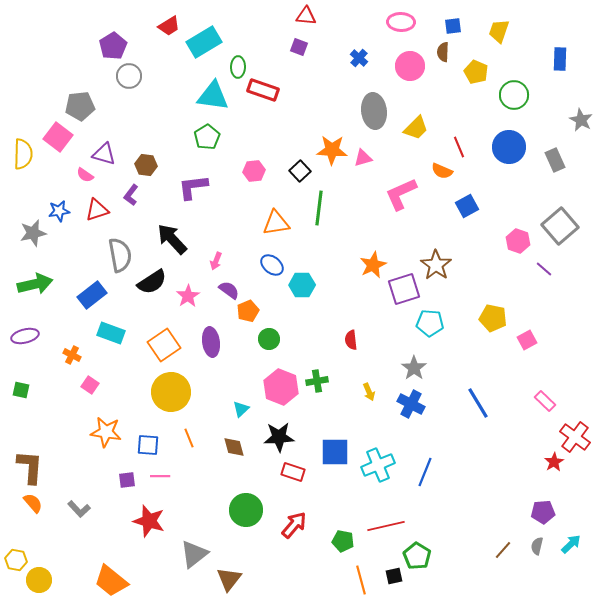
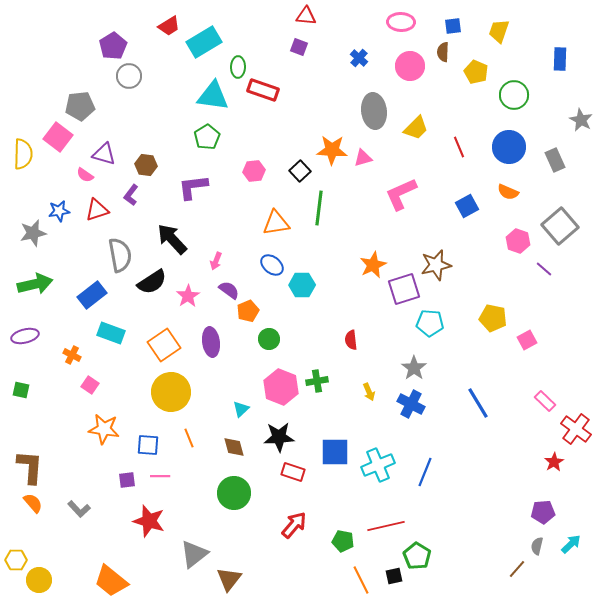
orange semicircle at (442, 171): moved 66 px right, 21 px down
brown star at (436, 265): rotated 24 degrees clockwise
orange star at (106, 432): moved 2 px left, 3 px up
red cross at (575, 437): moved 1 px right, 8 px up
green circle at (246, 510): moved 12 px left, 17 px up
brown line at (503, 550): moved 14 px right, 19 px down
yellow hexagon at (16, 560): rotated 10 degrees counterclockwise
orange line at (361, 580): rotated 12 degrees counterclockwise
